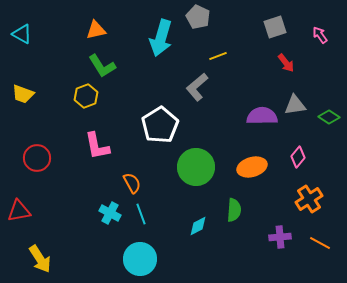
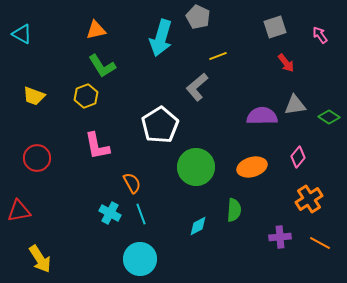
yellow trapezoid: moved 11 px right, 2 px down
